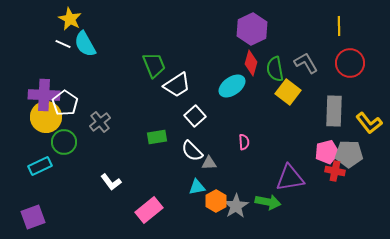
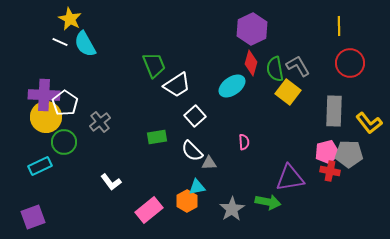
white line: moved 3 px left, 2 px up
gray L-shape: moved 8 px left, 3 px down
red cross: moved 5 px left
orange hexagon: moved 29 px left
gray star: moved 4 px left, 3 px down
